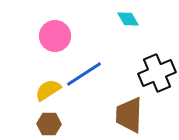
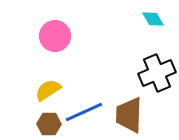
cyan diamond: moved 25 px right
blue line: moved 38 px down; rotated 9 degrees clockwise
